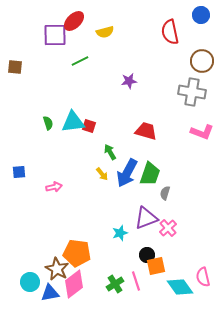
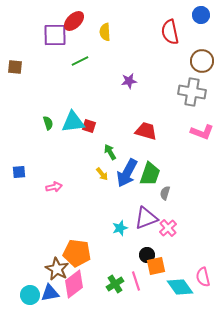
yellow semicircle: rotated 102 degrees clockwise
cyan star: moved 5 px up
cyan circle: moved 13 px down
